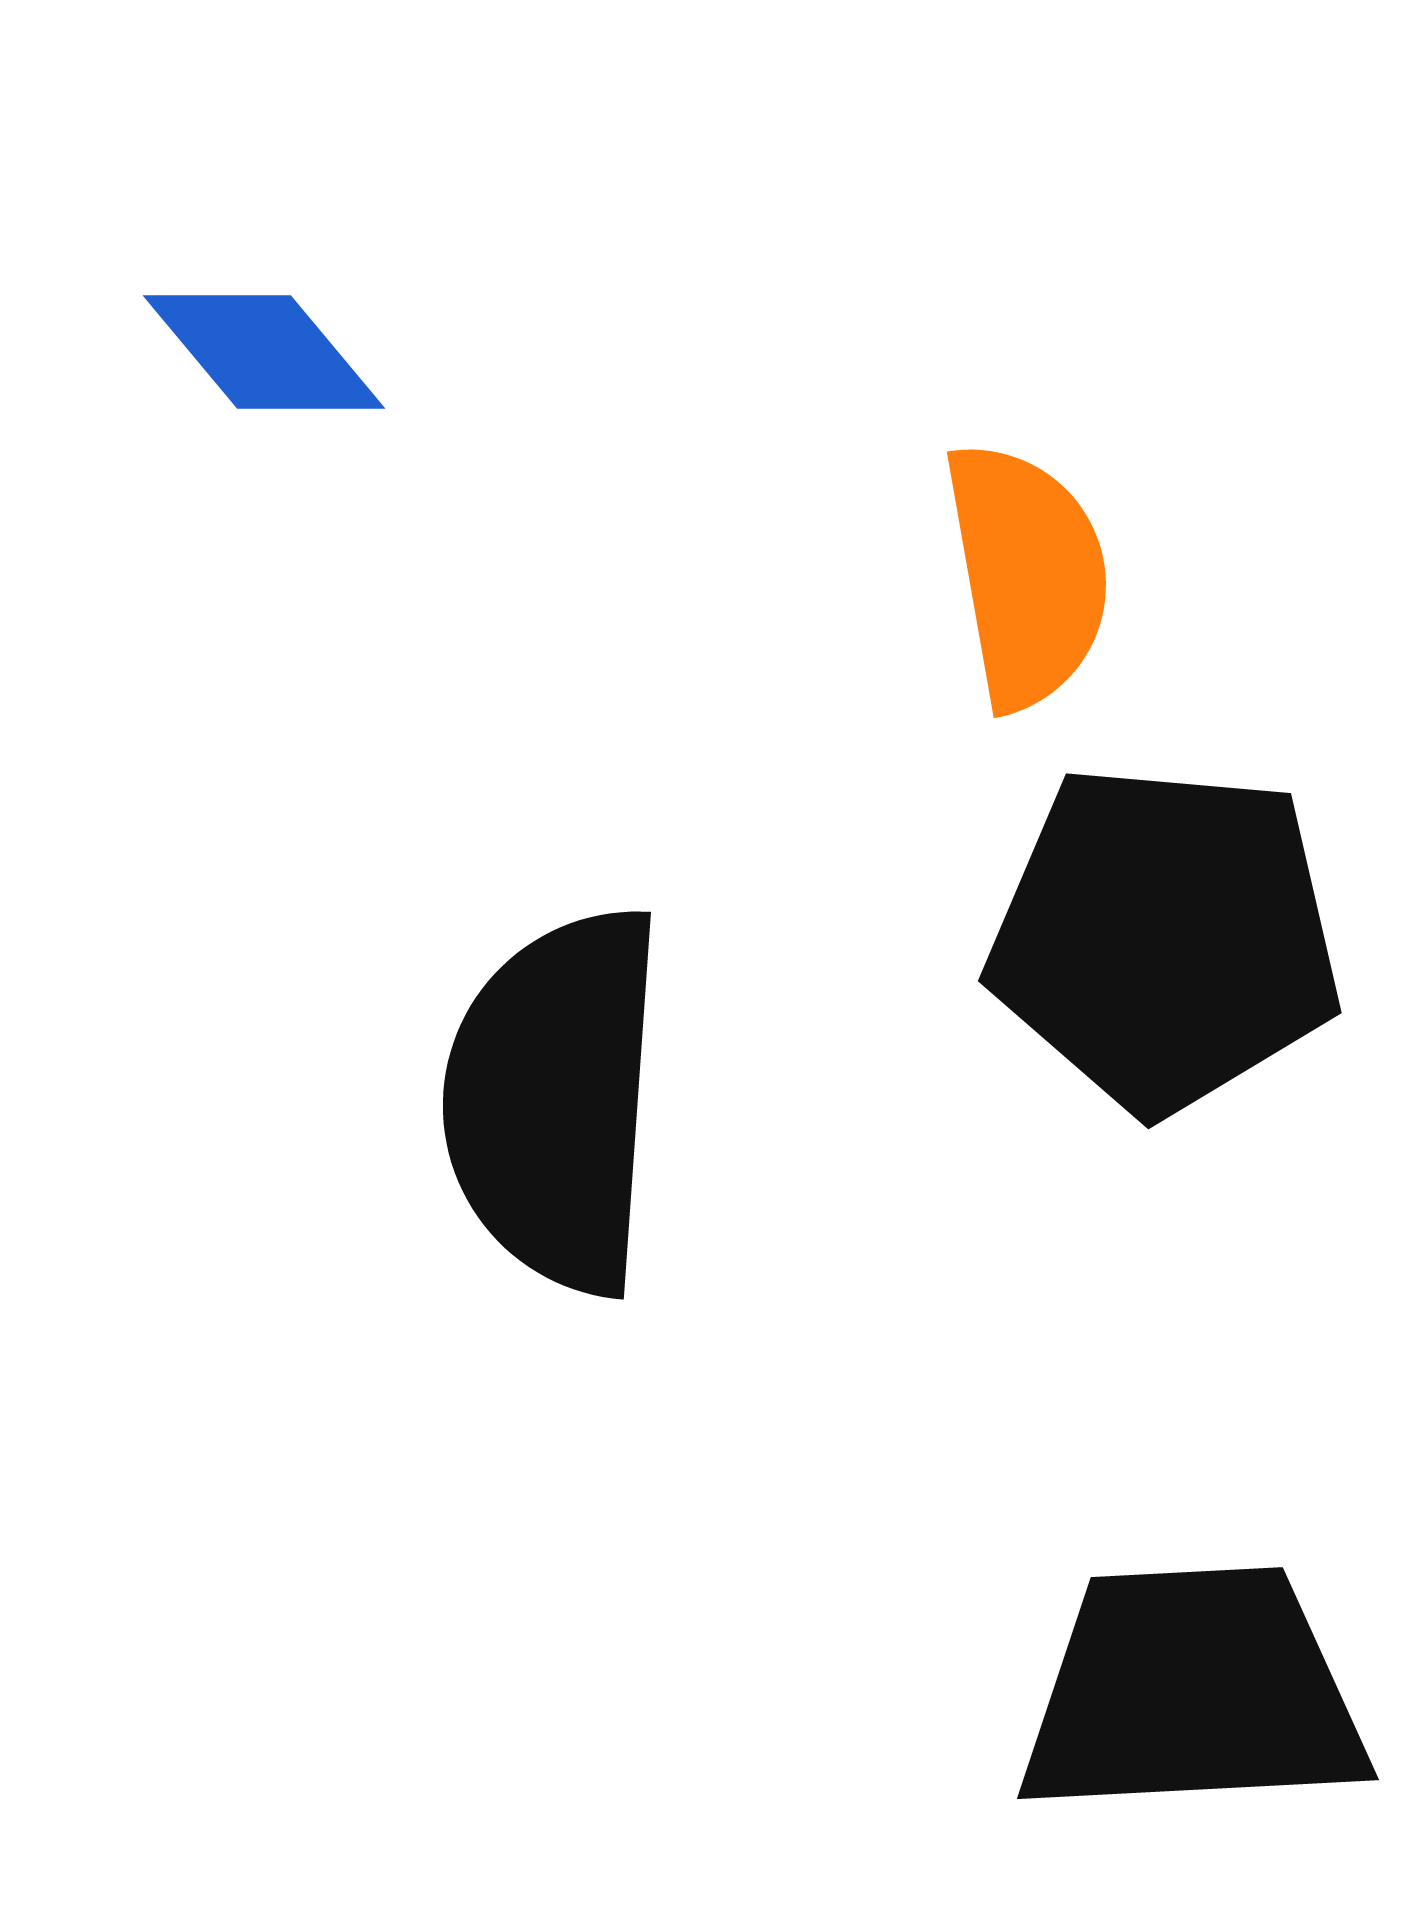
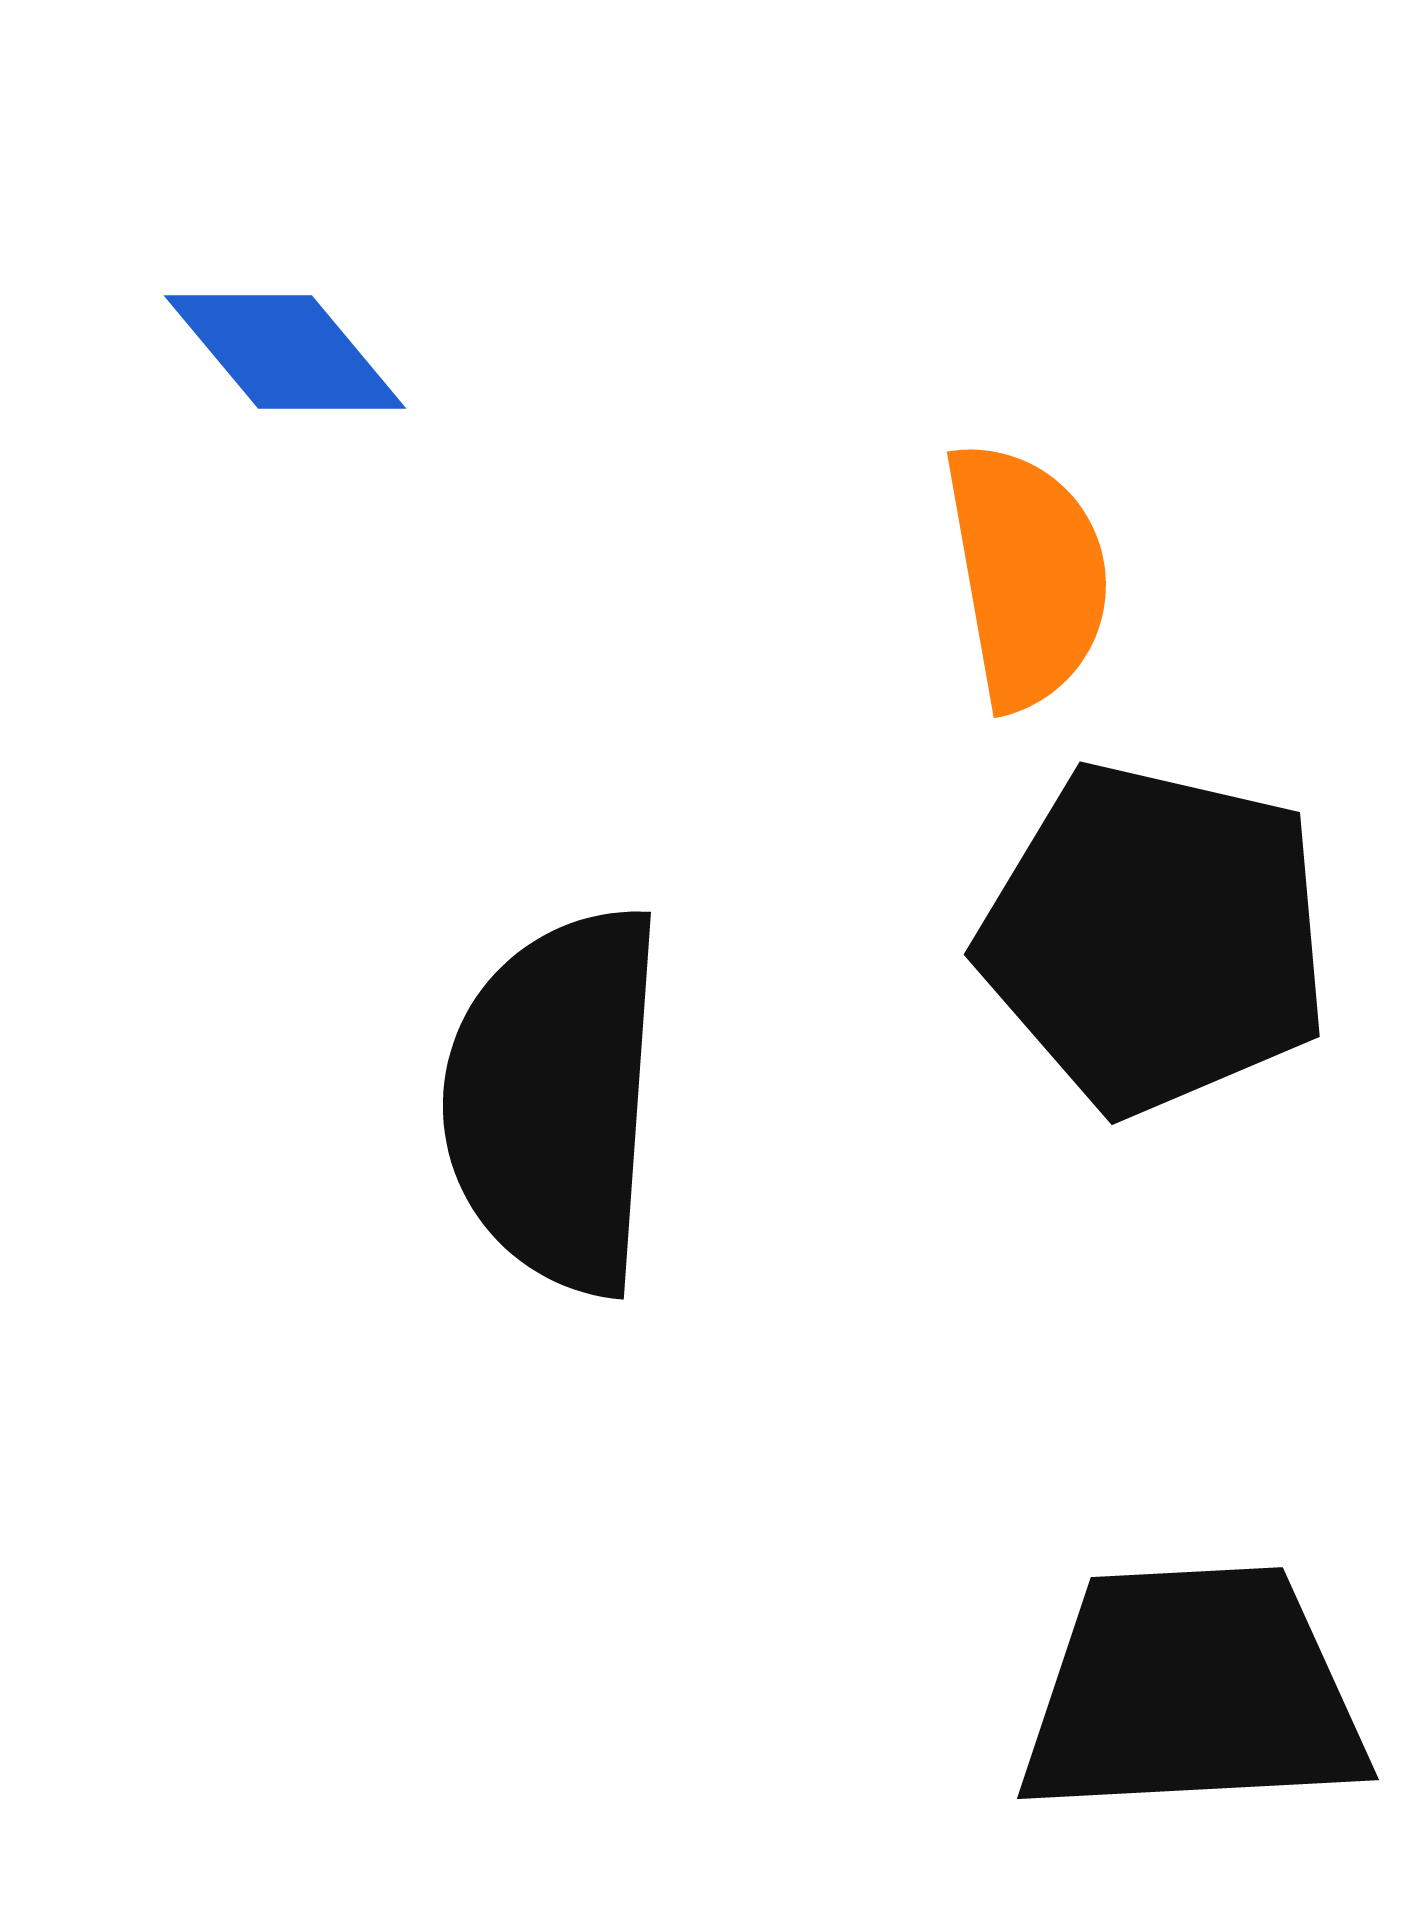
blue diamond: moved 21 px right
black pentagon: moved 10 px left; rotated 8 degrees clockwise
